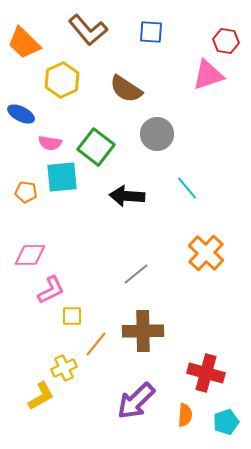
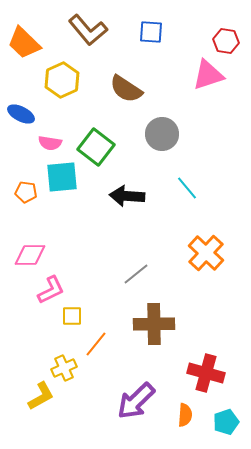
gray circle: moved 5 px right
brown cross: moved 11 px right, 7 px up
